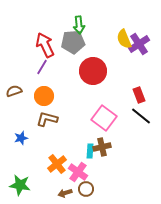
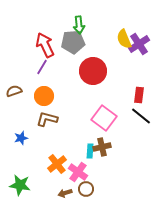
red rectangle: rotated 28 degrees clockwise
